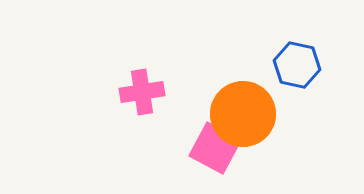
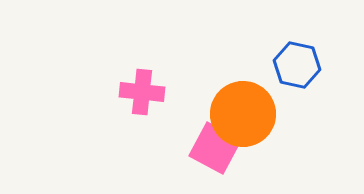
pink cross: rotated 15 degrees clockwise
